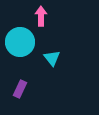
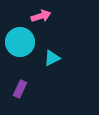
pink arrow: rotated 72 degrees clockwise
cyan triangle: rotated 42 degrees clockwise
